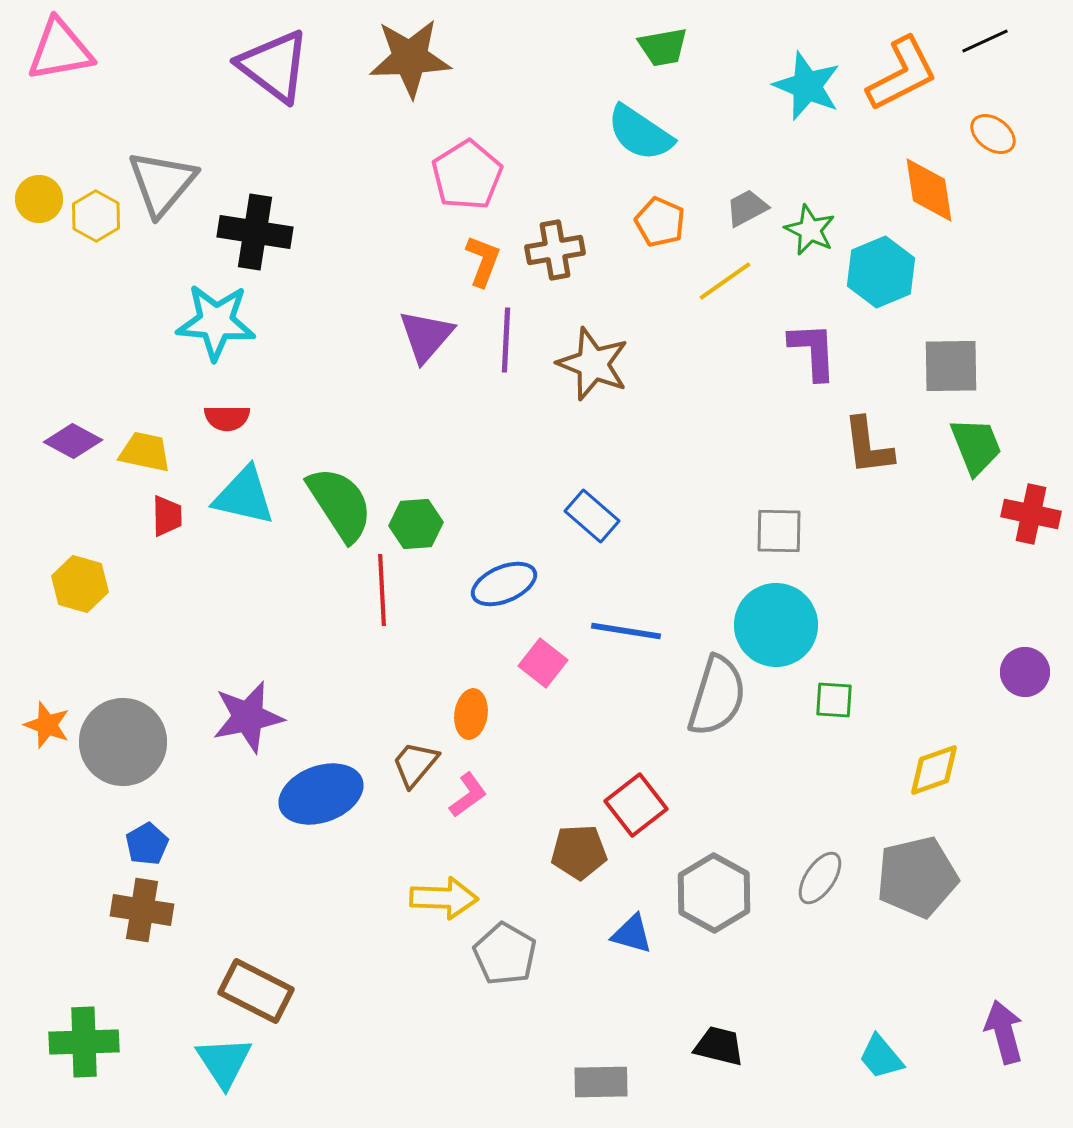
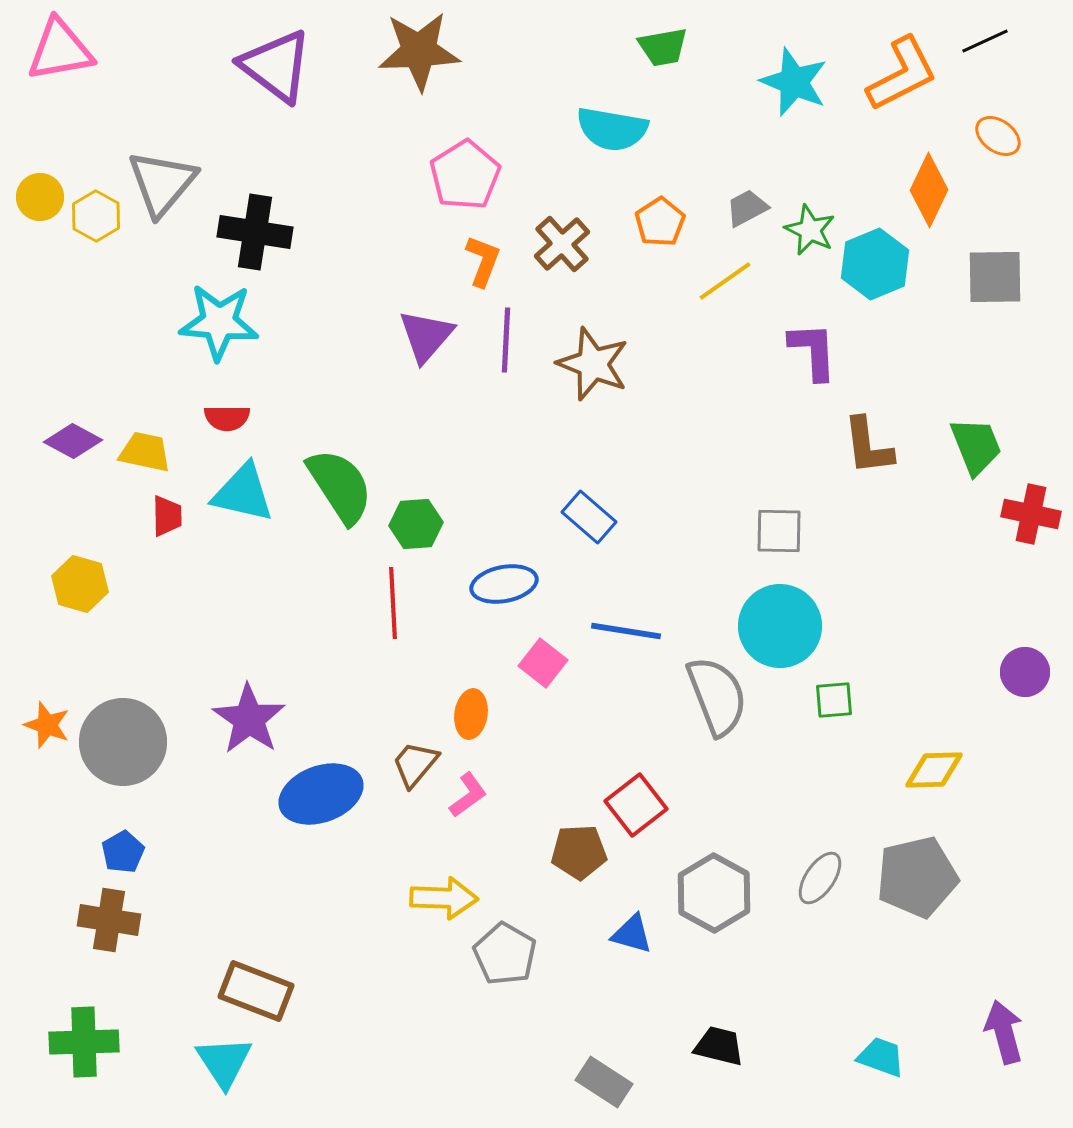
brown star at (410, 58): moved 9 px right, 7 px up
purple triangle at (274, 66): moved 2 px right
cyan star at (807, 86): moved 13 px left, 4 px up
cyan semicircle at (640, 133): moved 28 px left, 4 px up; rotated 24 degrees counterclockwise
orange ellipse at (993, 134): moved 5 px right, 2 px down
pink pentagon at (467, 175): moved 2 px left
orange diamond at (929, 190): rotated 34 degrees clockwise
yellow circle at (39, 199): moved 1 px right, 2 px up
orange pentagon at (660, 222): rotated 15 degrees clockwise
brown cross at (555, 250): moved 7 px right, 6 px up; rotated 32 degrees counterclockwise
cyan hexagon at (881, 272): moved 6 px left, 8 px up
cyan star at (216, 322): moved 3 px right
gray square at (951, 366): moved 44 px right, 89 px up
cyan triangle at (244, 496): moved 1 px left, 3 px up
green semicircle at (340, 504): moved 18 px up
blue rectangle at (592, 516): moved 3 px left, 1 px down
blue ellipse at (504, 584): rotated 12 degrees clockwise
red line at (382, 590): moved 11 px right, 13 px down
cyan circle at (776, 625): moved 4 px right, 1 px down
gray semicircle at (717, 696): rotated 38 degrees counterclockwise
green square at (834, 700): rotated 9 degrees counterclockwise
purple star at (248, 717): moved 1 px right, 2 px down; rotated 26 degrees counterclockwise
yellow diamond at (934, 770): rotated 18 degrees clockwise
blue pentagon at (147, 844): moved 24 px left, 8 px down
brown cross at (142, 910): moved 33 px left, 10 px down
brown rectangle at (256, 991): rotated 6 degrees counterclockwise
cyan trapezoid at (881, 1057): rotated 150 degrees clockwise
gray rectangle at (601, 1082): moved 3 px right; rotated 34 degrees clockwise
